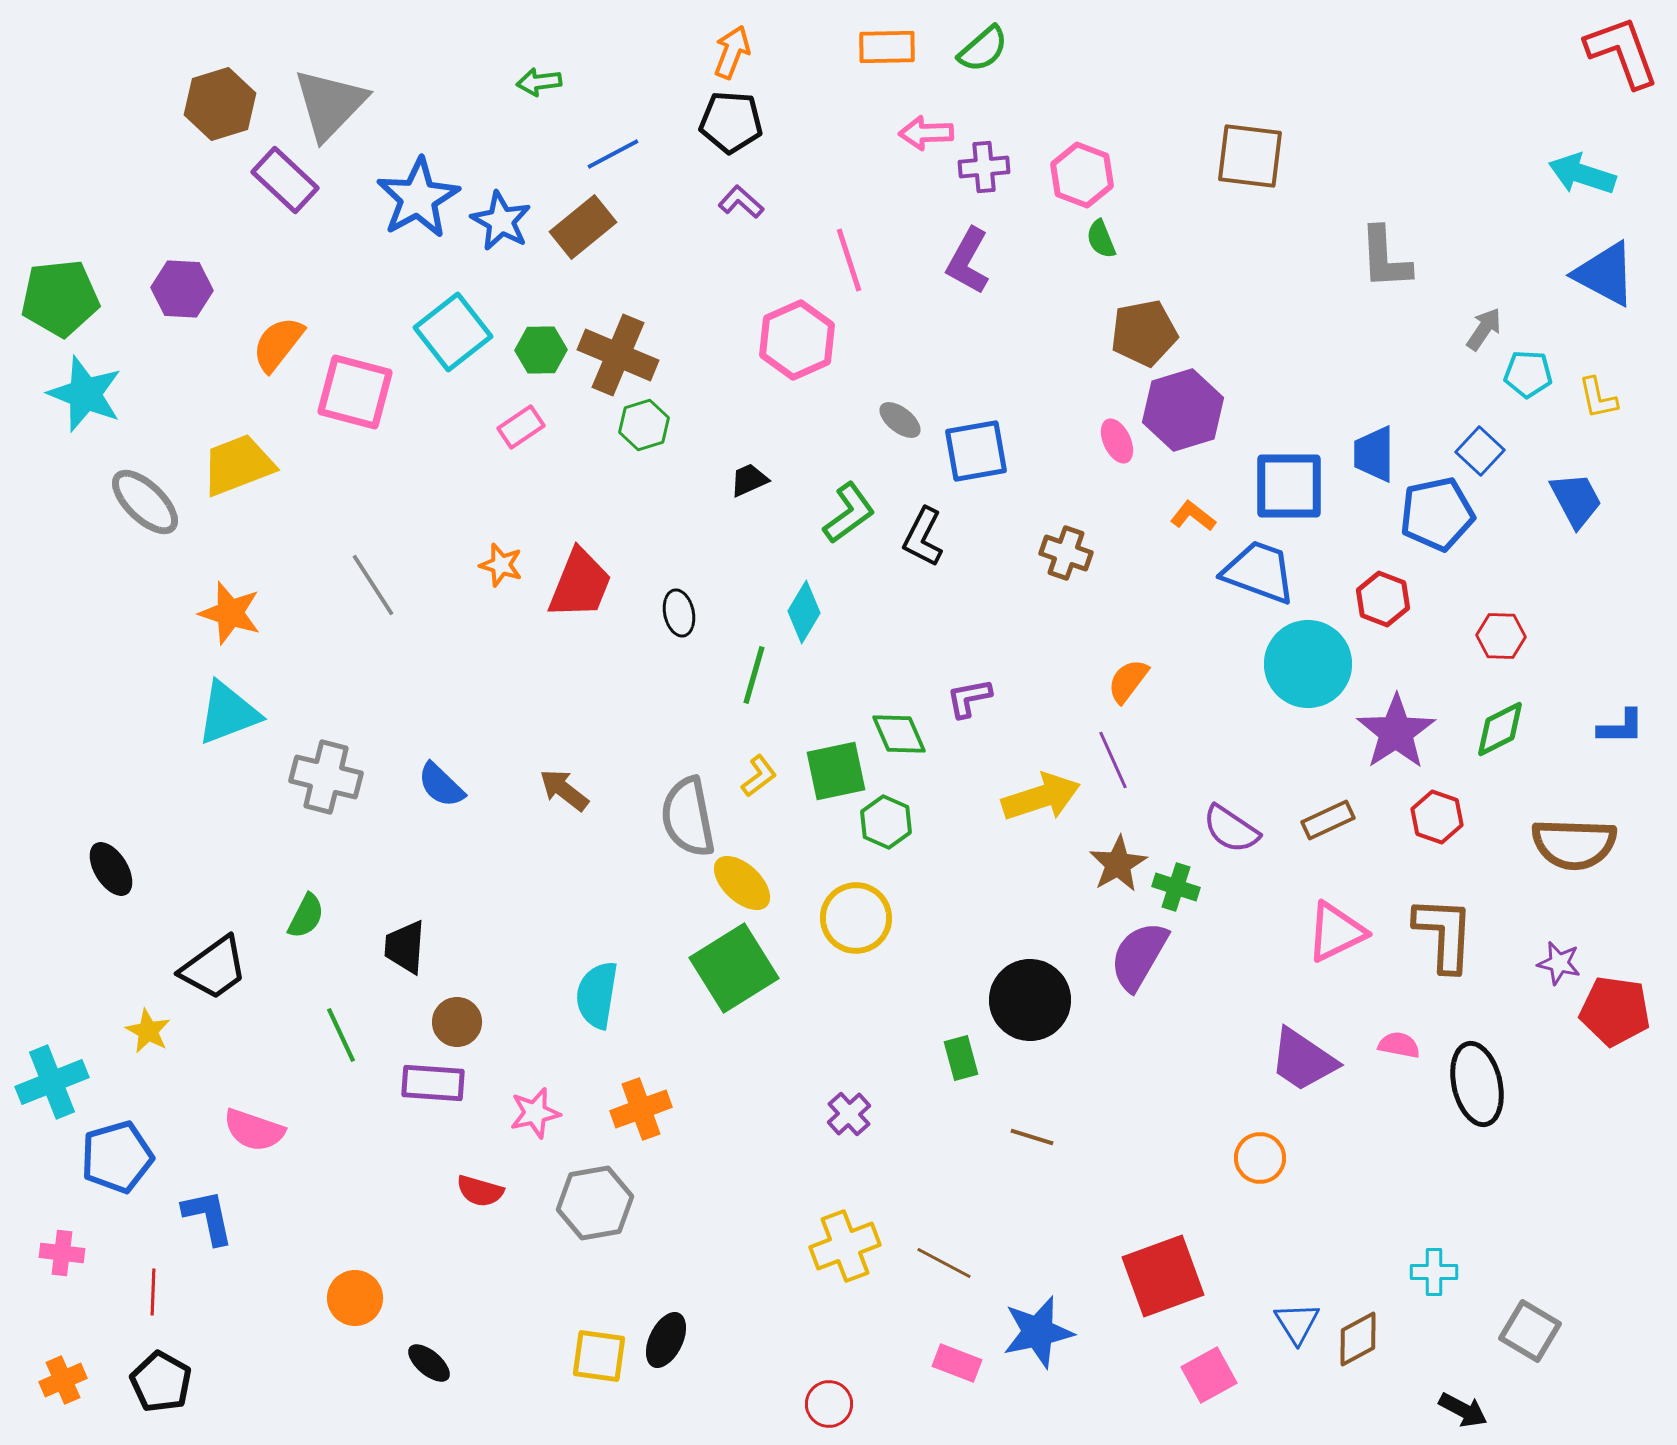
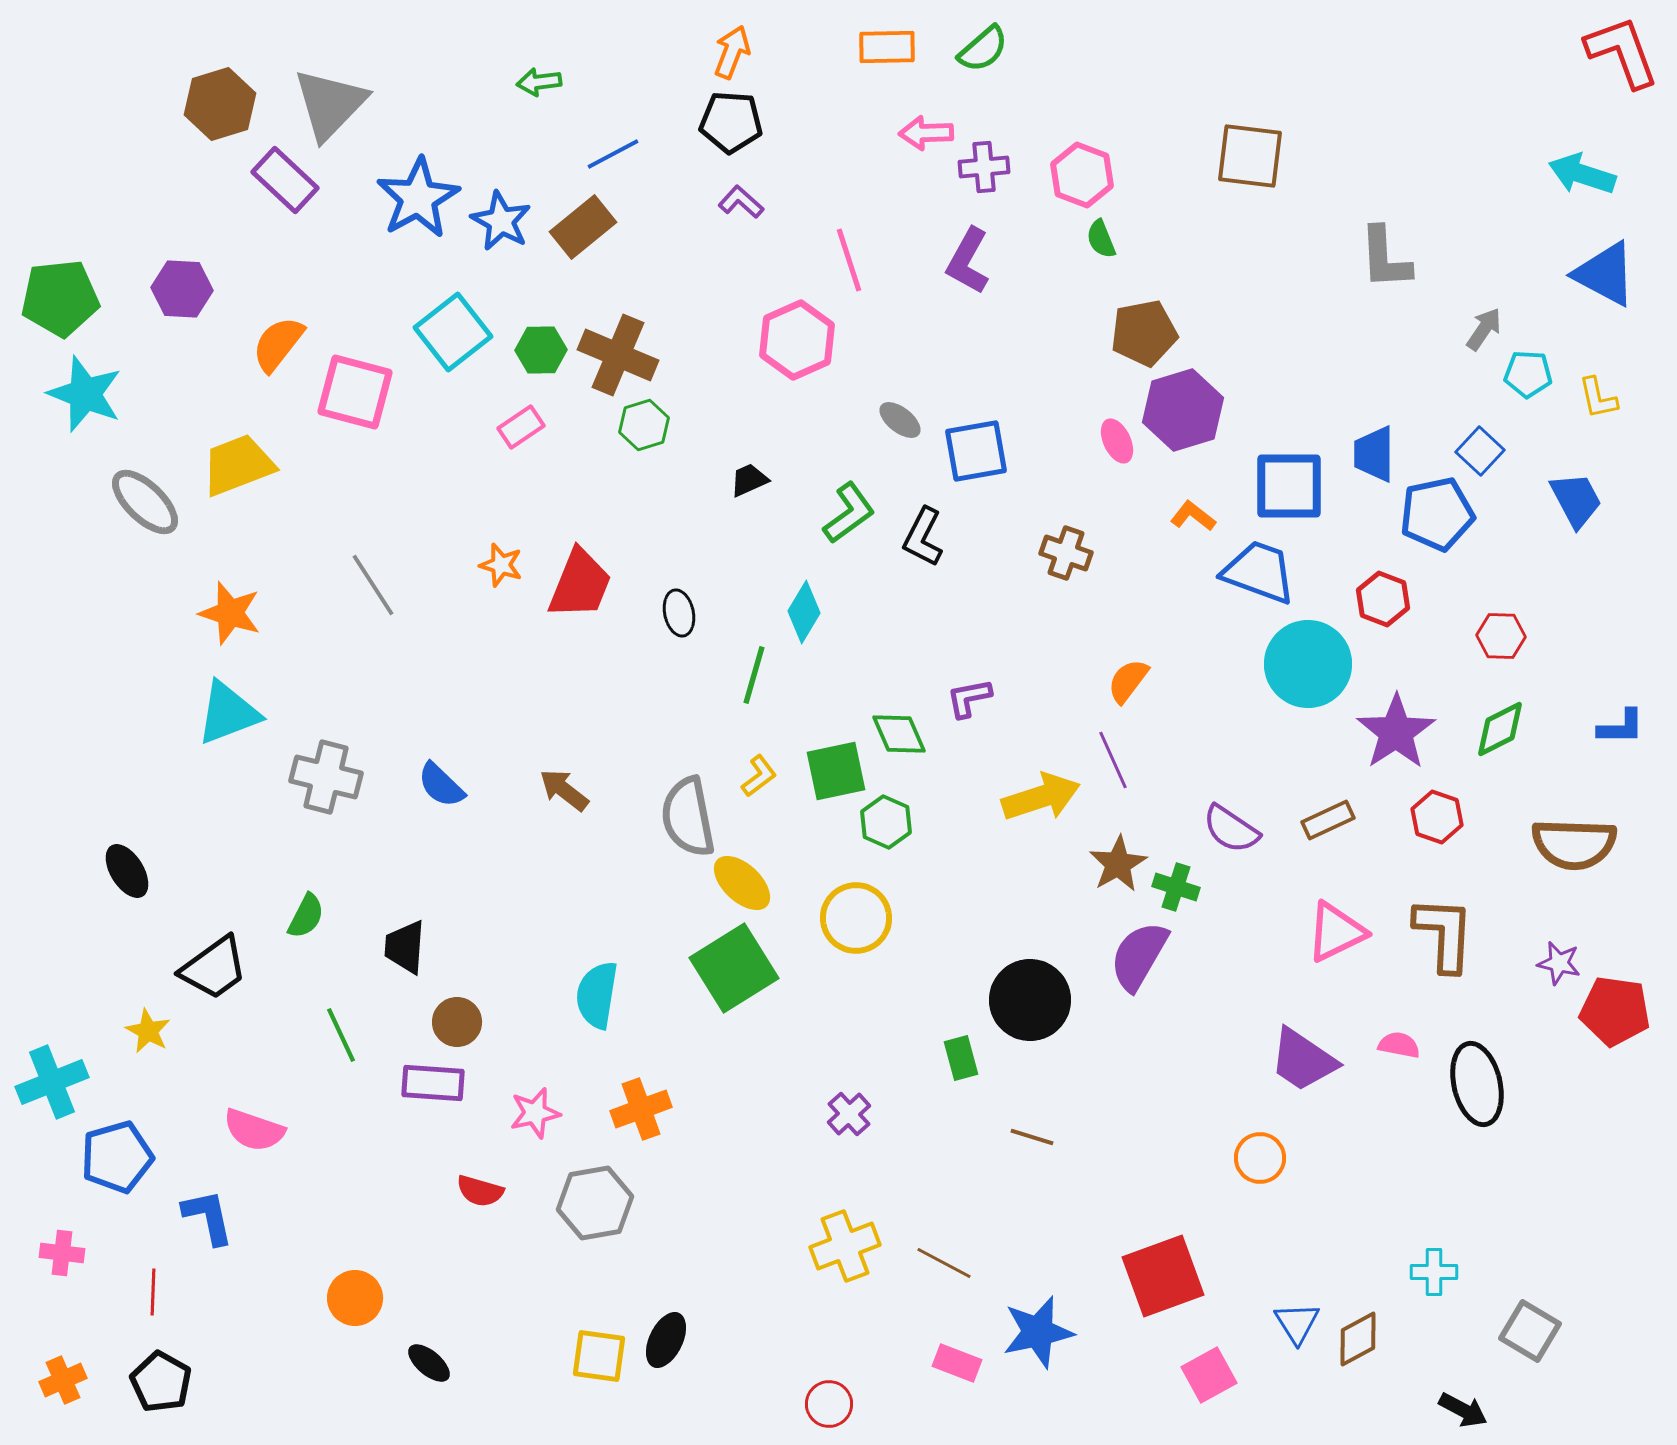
black ellipse at (111, 869): moved 16 px right, 2 px down
